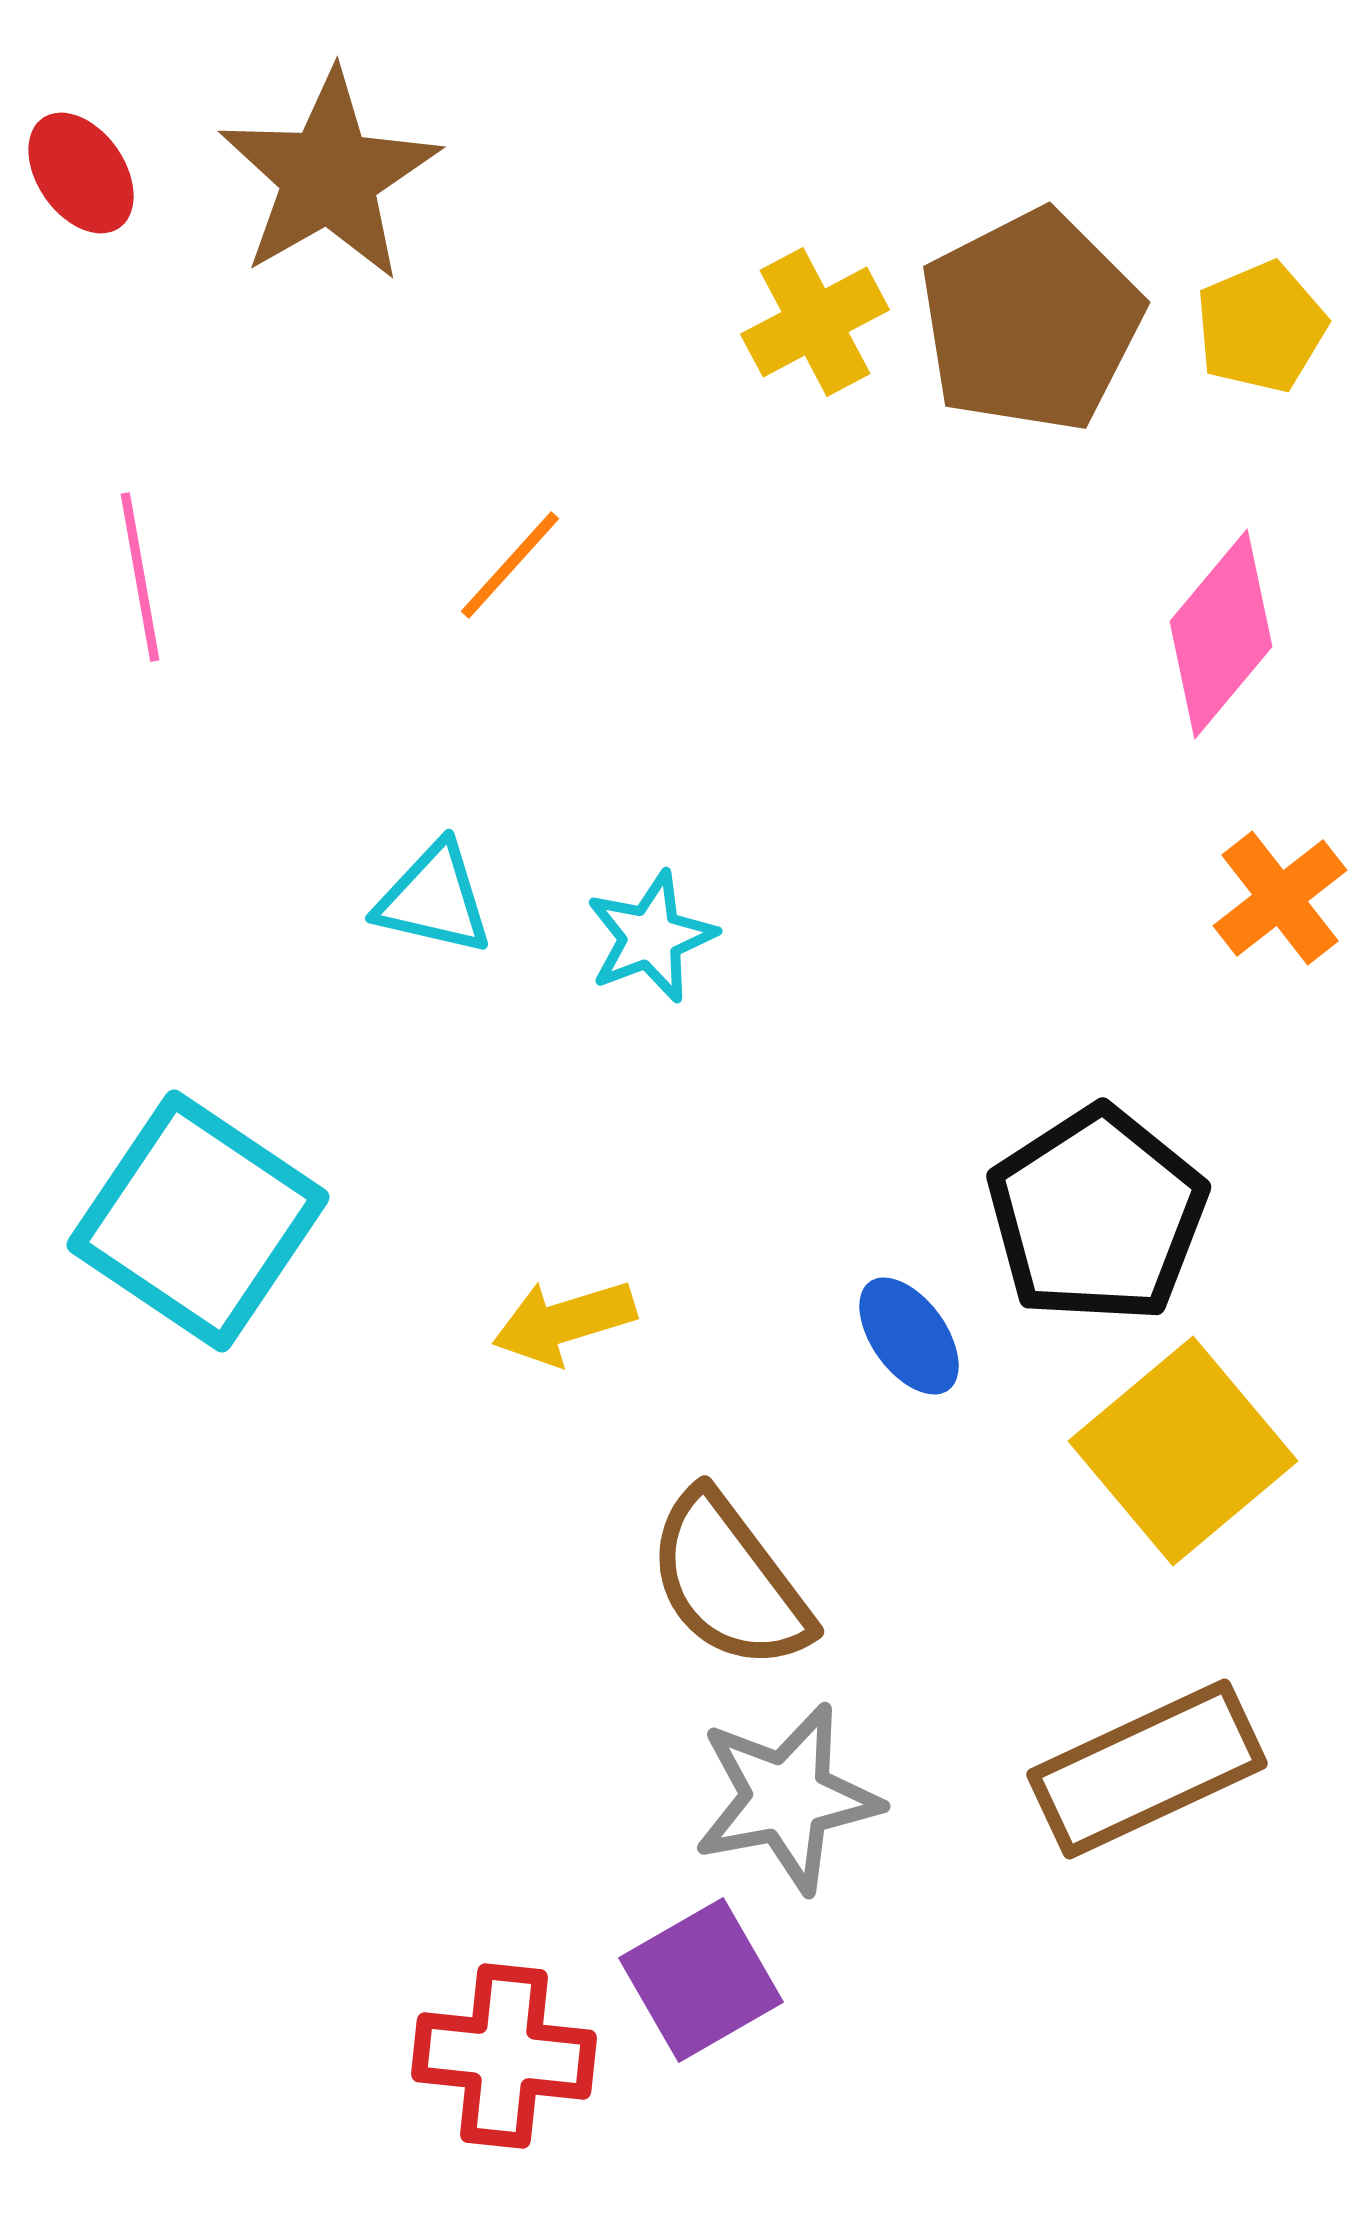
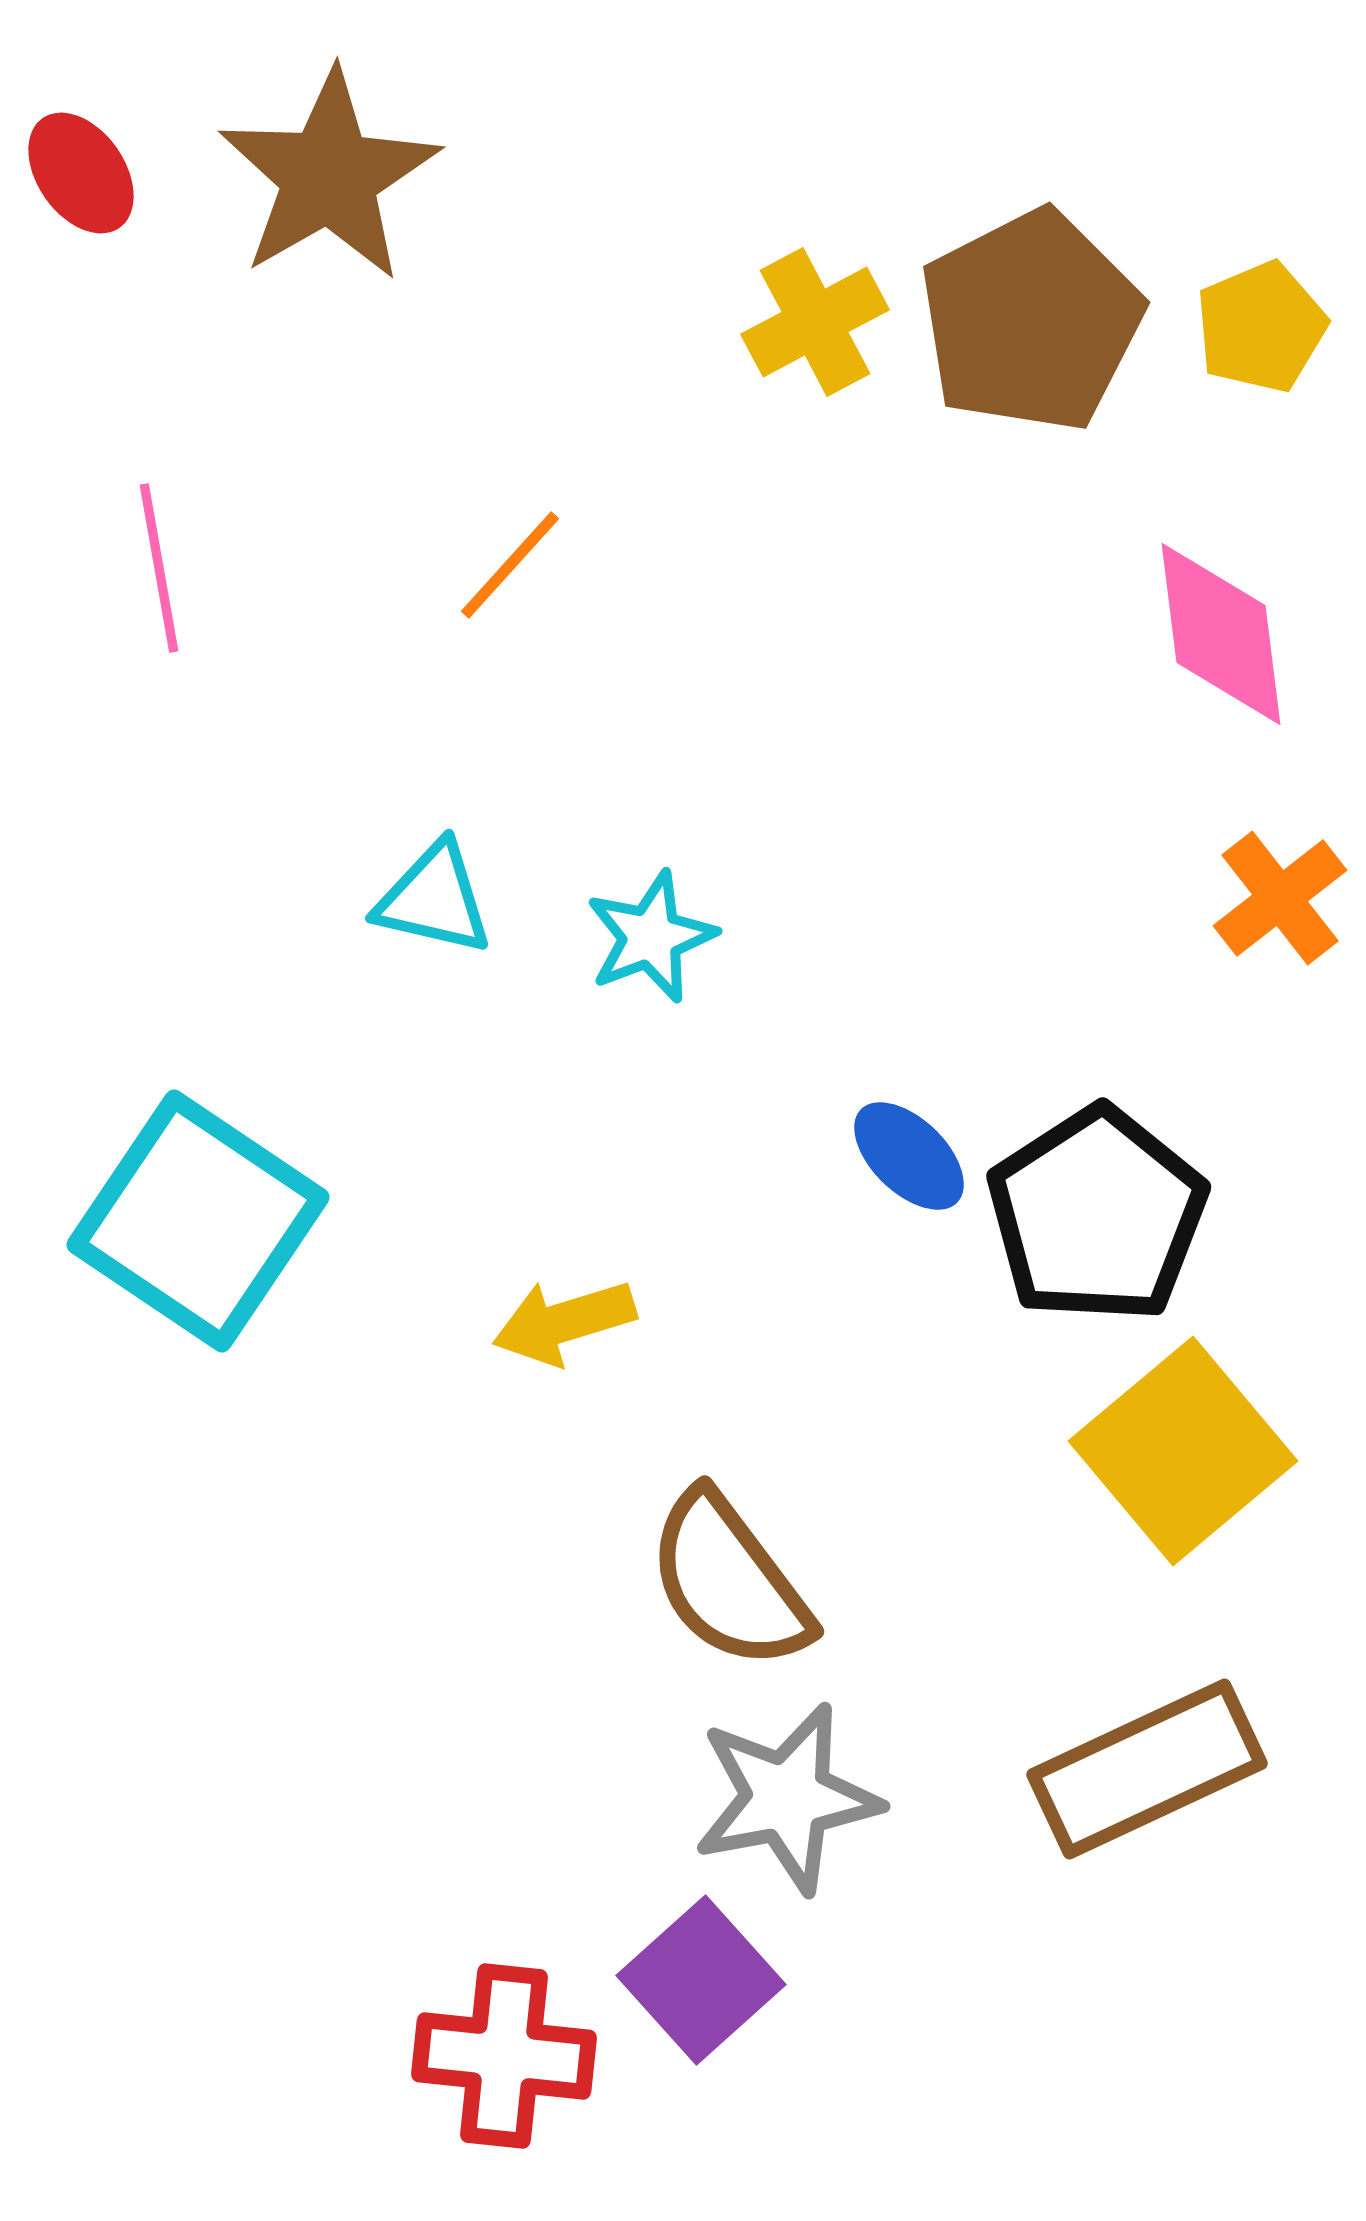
pink line: moved 19 px right, 9 px up
pink diamond: rotated 47 degrees counterclockwise
blue ellipse: moved 180 px up; rotated 10 degrees counterclockwise
purple square: rotated 12 degrees counterclockwise
